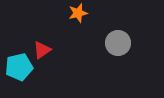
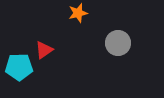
red triangle: moved 2 px right
cyan pentagon: rotated 12 degrees clockwise
